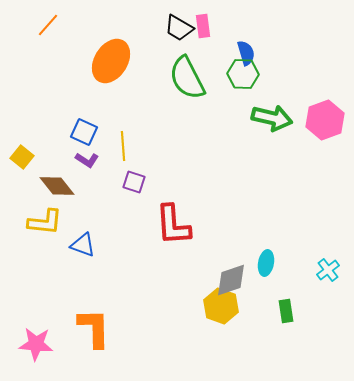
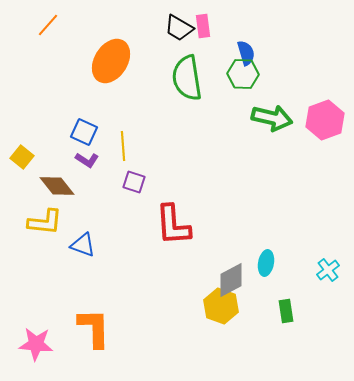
green semicircle: rotated 18 degrees clockwise
gray diamond: rotated 9 degrees counterclockwise
